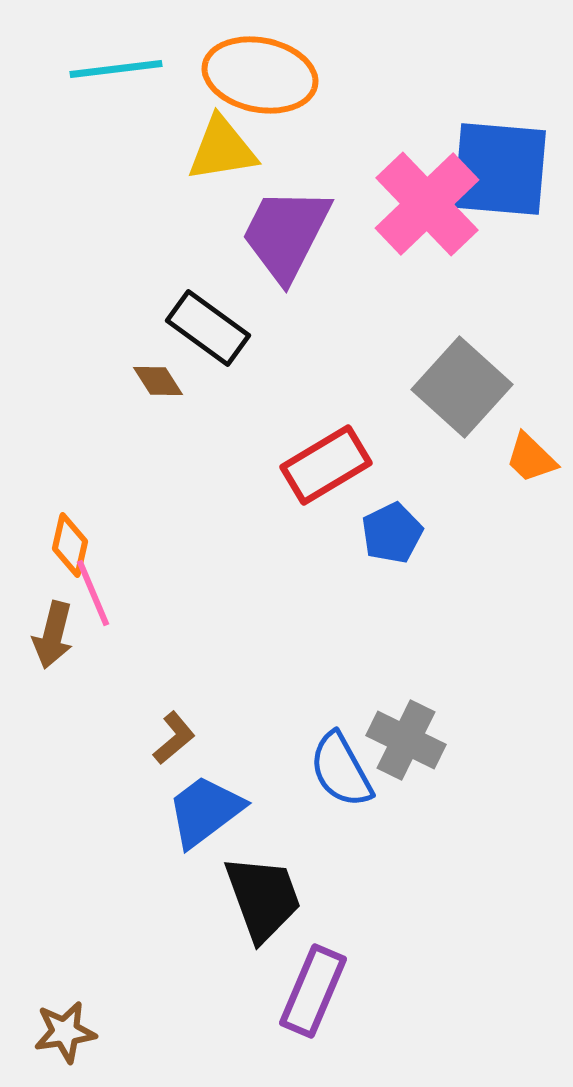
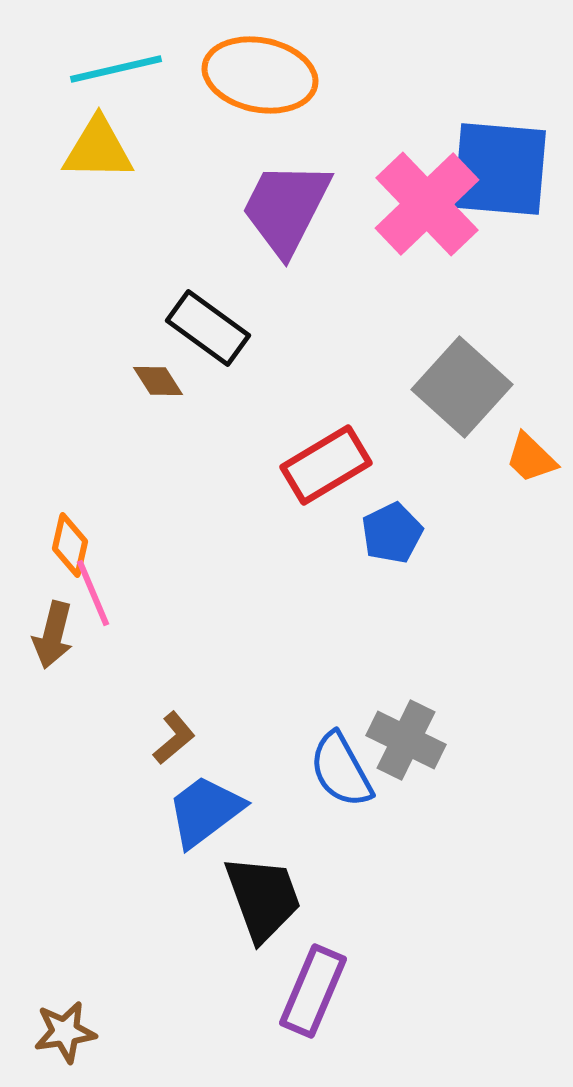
cyan line: rotated 6 degrees counterclockwise
yellow triangle: moved 124 px left; rotated 10 degrees clockwise
purple trapezoid: moved 26 px up
